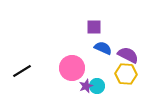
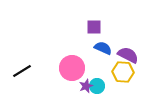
yellow hexagon: moved 3 px left, 2 px up
